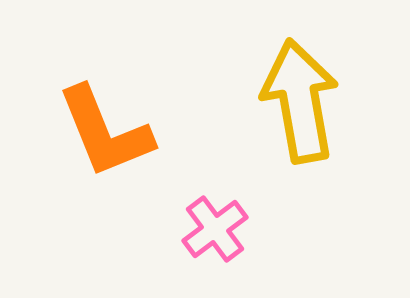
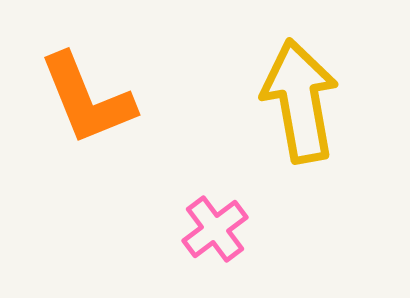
orange L-shape: moved 18 px left, 33 px up
